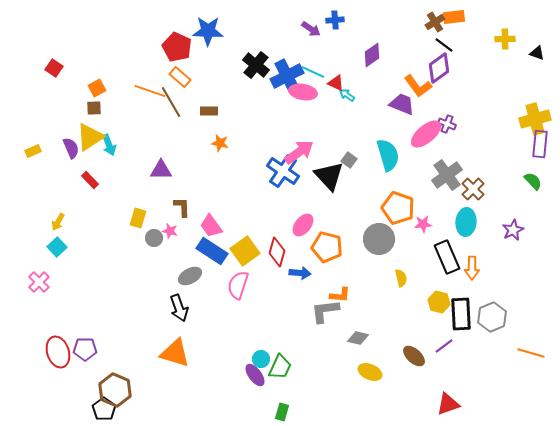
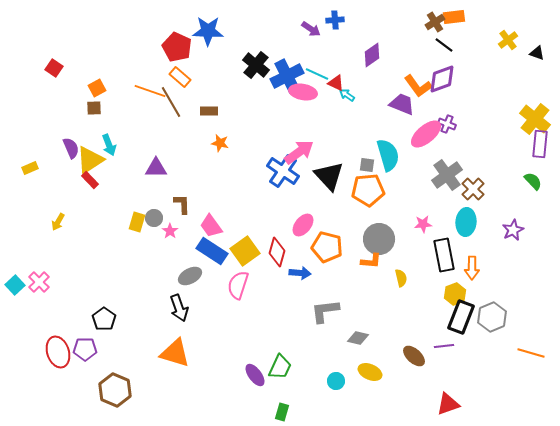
yellow cross at (505, 39): moved 3 px right, 1 px down; rotated 36 degrees counterclockwise
purple diamond at (439, 68): moved 3 px right, 11 px down; rotated 16 degrees clockwise
cyan line at (313, 72): moved 4 px right, 2 px down
yellow cross at (535, 119): rotated 36 degrees counterclockwise
yellow triangle at (90, 137): moved 23 px down
yellow rectangle at (33, 151): moved 3 px left, 17 px down
gray square at (349, 160): moved 18 px right, 5 px down; rotated 28 degrees counterclockwise
purple triangle at (161, 170): moved 5 px left, 2 px up
brown L-shape at (182, 207): moved 3 px up
orange pentagon at (398, 208): moved 30 px left, 18 px up; rotated 24 degrees counterclockwise
yellow rectangle at (138, 218): moved 1 px left, 4 px down
pink star at (170, 231): rotated 21 degrees clockwise
gray circle at (154, 238): moved 20 px up
cyan square at (57, 247): moved 42 px left, 38 px down
black rectangle at (447, 257): moved 3 px left, 2 px up; rotated 12 degrees clockwise
orange L-shape at (340, 295): moved 31 px right, 34 px up
yellow hexagon at (439, 302): moved 16 px right, 8 px up; rotated 25 degrees clockwise
black rectangle at (461, 314): moved 3 px down; rotated 24 degrees clockwise
purple line at (444, 346): rotated 30 degrees clockwise
cyan circle at (261, 359): moved 75 px right, 22 px down
black pentagon at (104, 409): moved 90 px up
